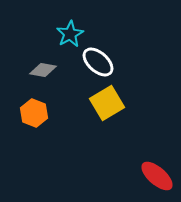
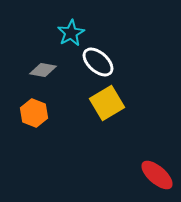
cyan star: moved 1 px right, 1 px up
red ellipse: moved 1 px up
